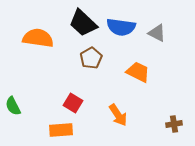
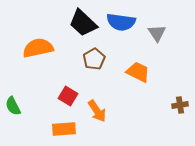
blue semicircle: moved 5 px up
gray triangle: rotated 30 degrees clockwise
orange semicircle: moved 10 px down; rotated 20 degrees counterclockwise
brown pentagon: moved 3 px right, 1 px down
red square: moved 5 px left, 7 px up
orange arrow: moved 21 px left, 4 px up
brown cross: moved 6 px right, 19 px up
orange rectangle: moved 3 px right, 1 px up
